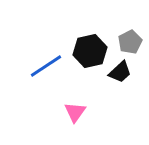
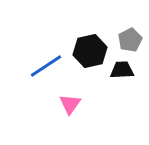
gray pentagon: moved 2 px up
black trapezoid: moved 2 px right, 2 px up; rotated 140 degrees counterclockwise
pink triangle: moved 5 px left, 8 px up
